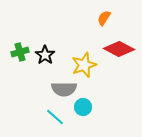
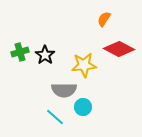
orange semicircle: moved 1 px down
yellow star: rotated 15 degrees clockwise
gray semicircle: moved 1 px down
